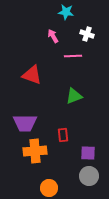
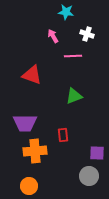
purple square: moved 9 px right
orange circle: moved 20 px left, 2 px up
